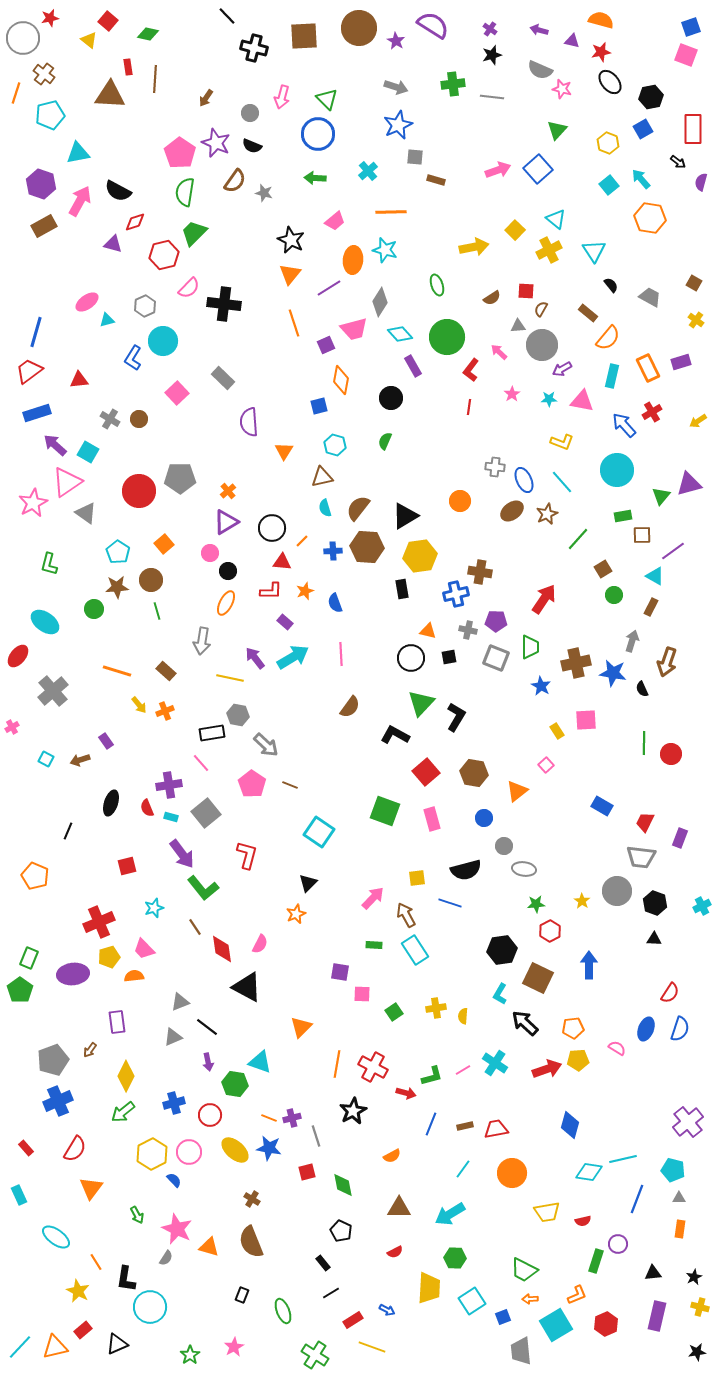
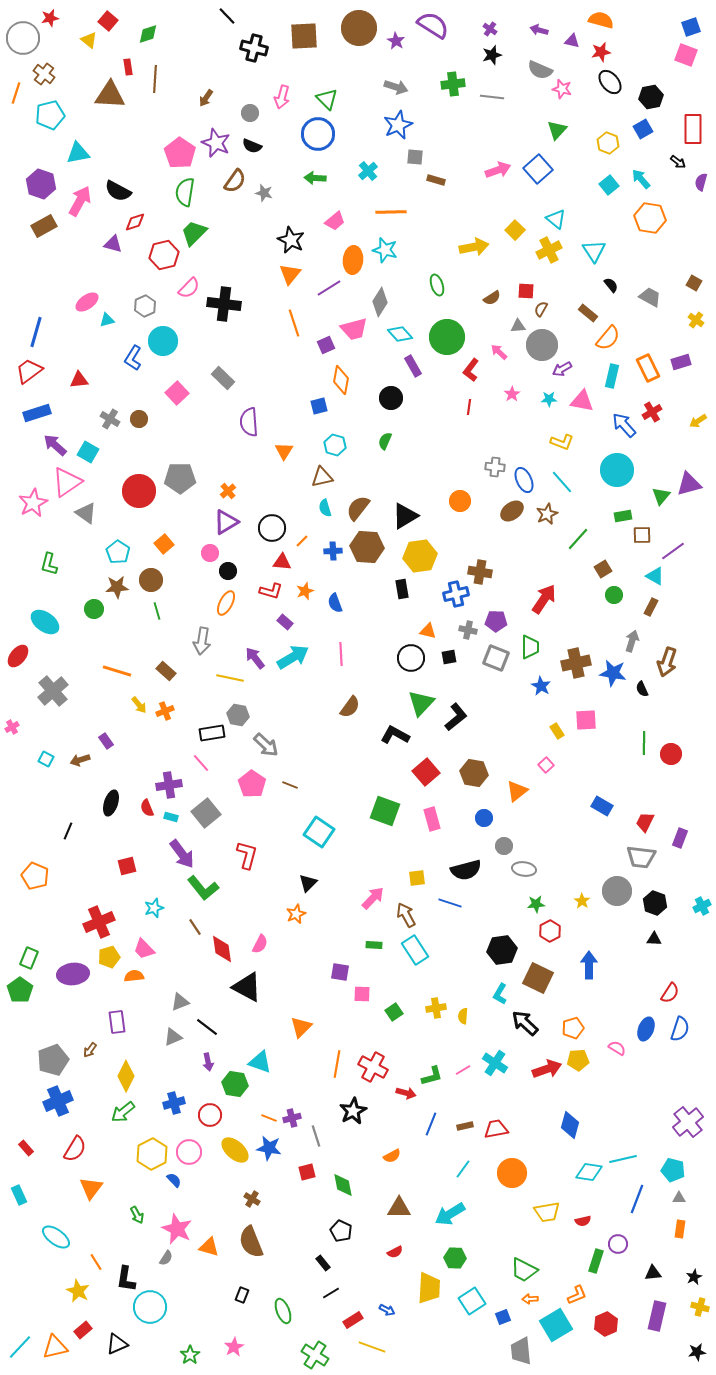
green diamond at (148, 34): rotated 30 degrees counterclockwise
red L-shape at (271, 591): rotated 15 degrees clockwise
black L-shape at (456, 717): rotated 20 degrees clockwise
orange pentagon at (573, 1028): rotated 10 degrees counterclockwise
